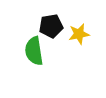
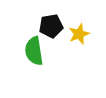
yellow star: rotated 10 degrees counterclockwise
